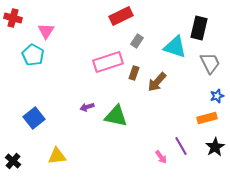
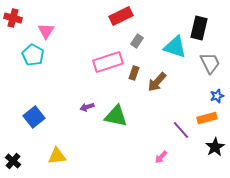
blue square: moved 1 px up
purple line: moved 16 px up; rotated 12 degrees counterclockwise
pink arrow: rotated 80 degrees clockwise
